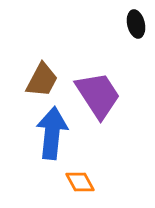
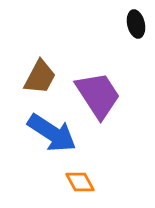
brown trapezoid: moved 2 px left, 3 px up
blue arrow: rotated 117 degrees clockwise
